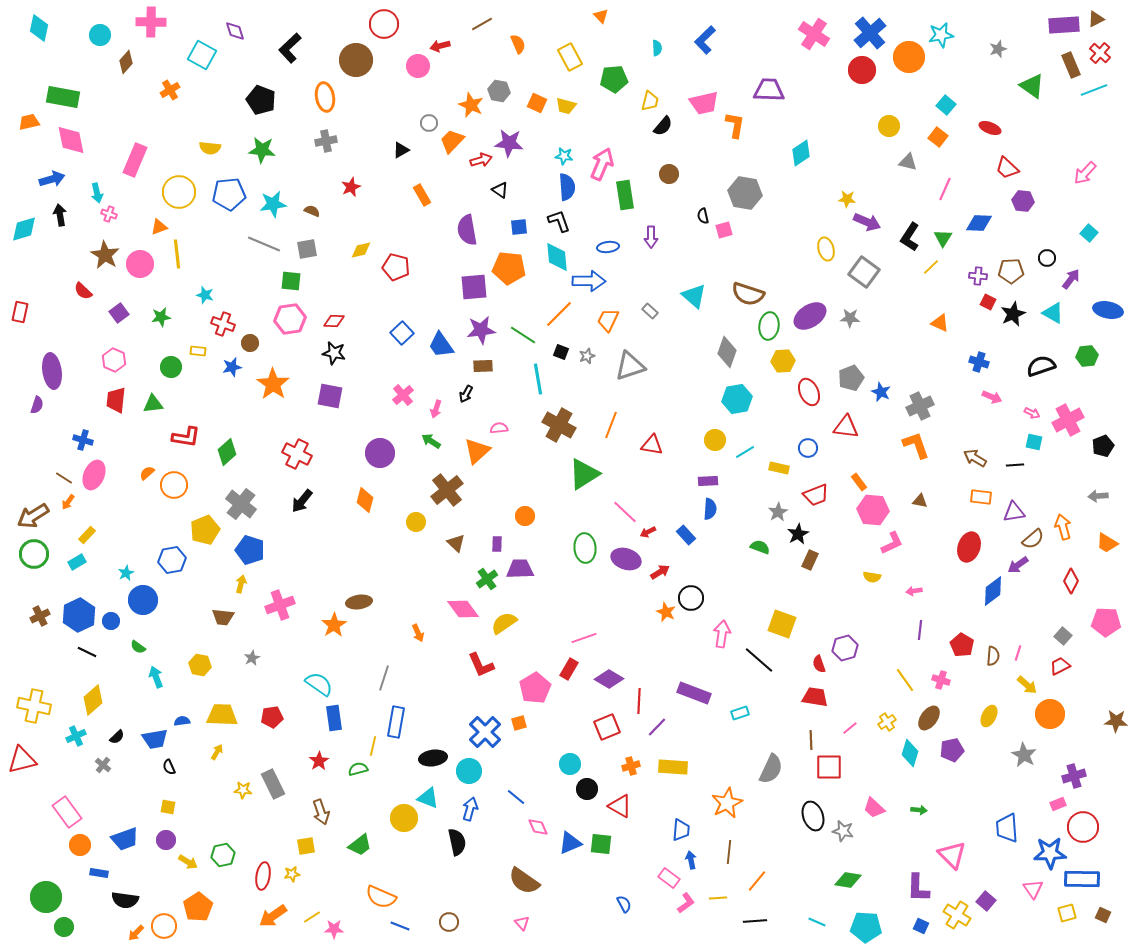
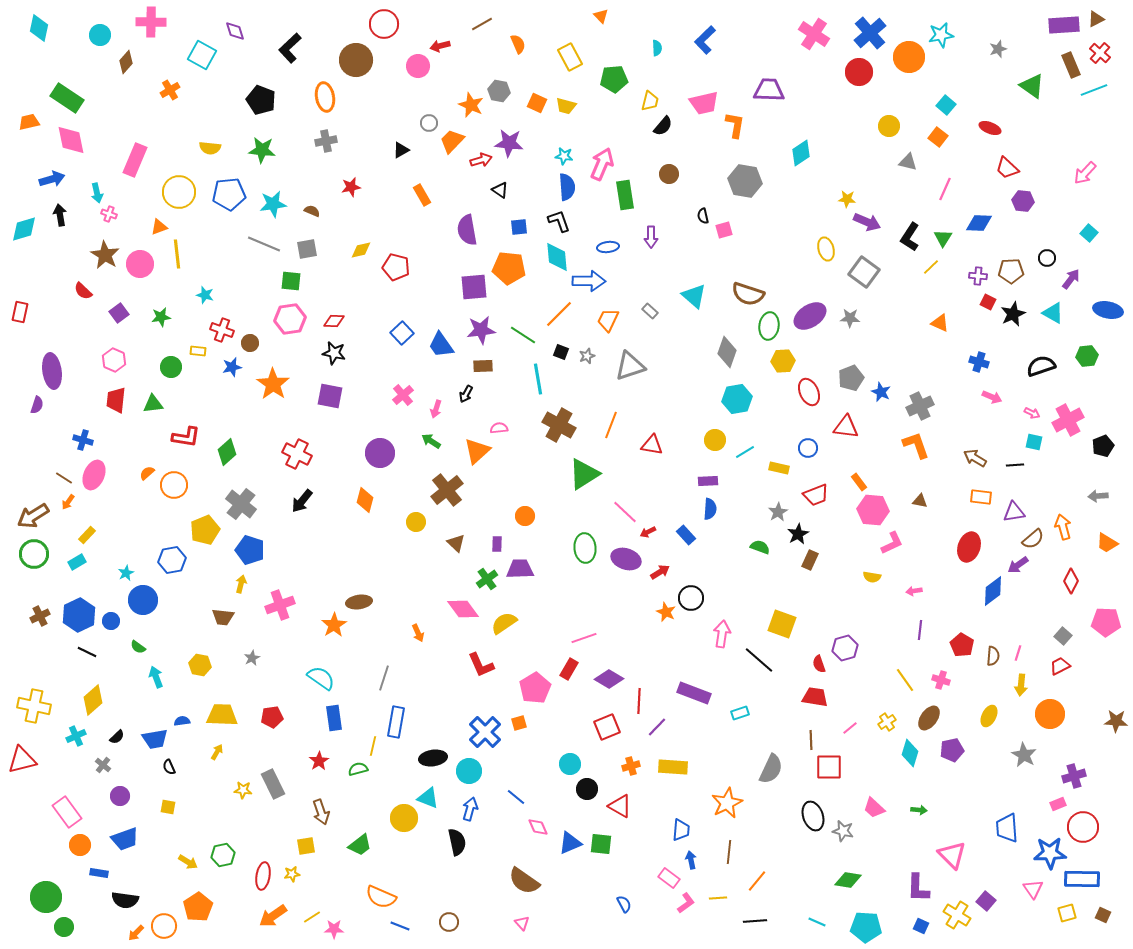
red circle at (862, 70): moved 3 px left, 2 px down
green rectangle at (63, 97): moved 4 px right, 1 px down; rotated 24 degrees clockwise
red star at (351, 187): rotated 12 degrees clockwise
gray hexagon at (745, 193): moved 12 px up
red cross at (223, 324): moved 1 px left, 6 px down
cyan semicircle at (319, 684): moved 2 px right, 6 px up
yellow arrow at (1027, 685): moved 6 px left; rotated 55 degrees clockwise
purple circle at (166, 840): moved 46 px left, 44 px up
